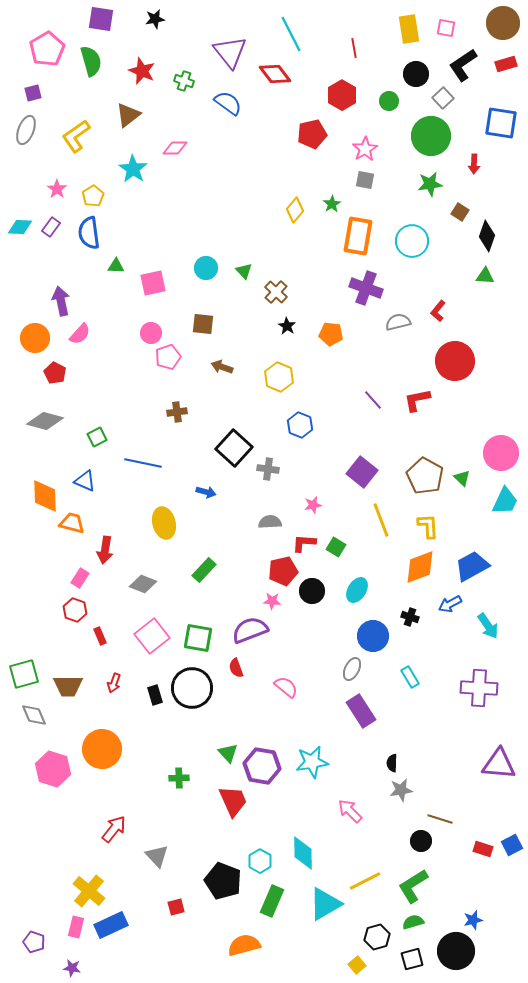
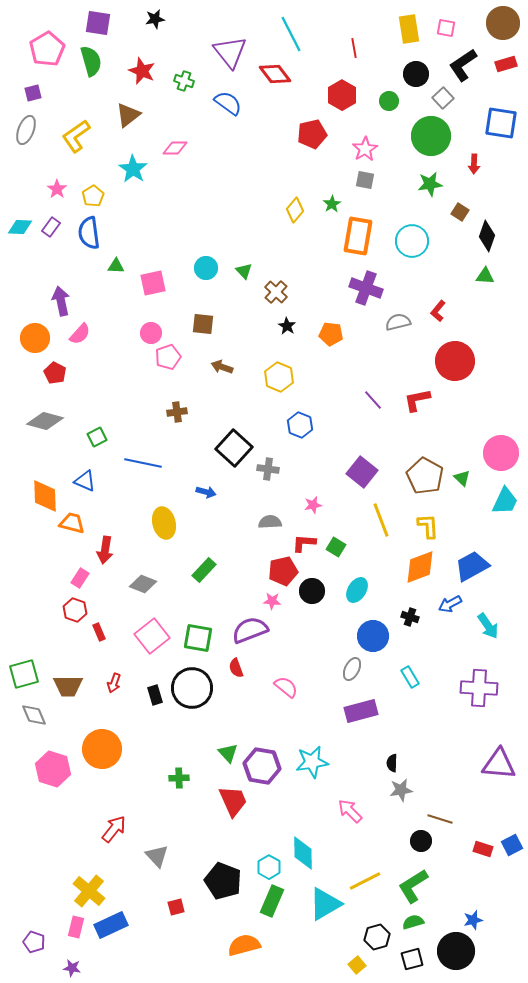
purple square at (101, 19): moved 3 px left, 4 px down
red rectangle at (100, 636): moved 1 px left, 4 px up
purple rectangle at (361, 711): rotated 72 degrees counterclockwise
cyan hexagon at (260, 861): moved 9 px right, 6 px down
